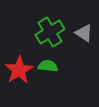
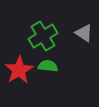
green cross: moved 7 px left, 4 px down
